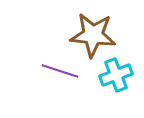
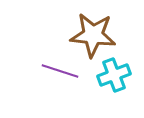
cyan cross: moved 2 px left
